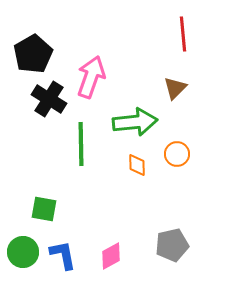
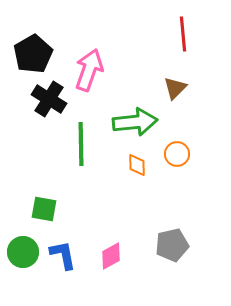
pink arrow: moved 2 px left, 7 px up
